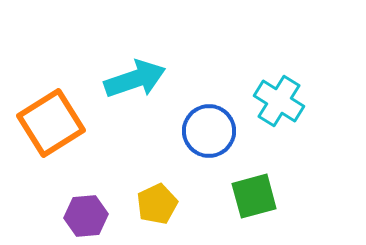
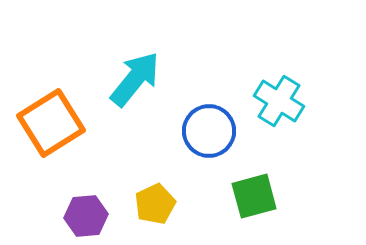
cyan arrow: rotated 32 degrees counterclockwise
yellow pentagon: moved 2 px left
